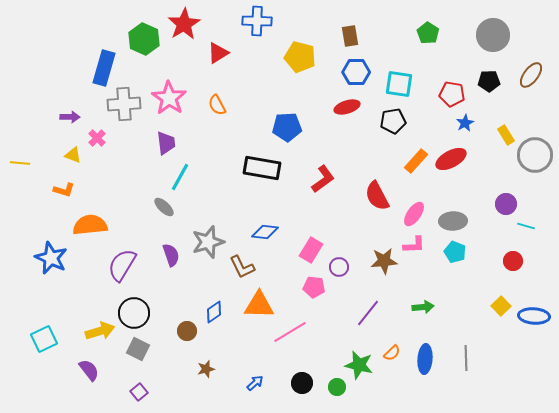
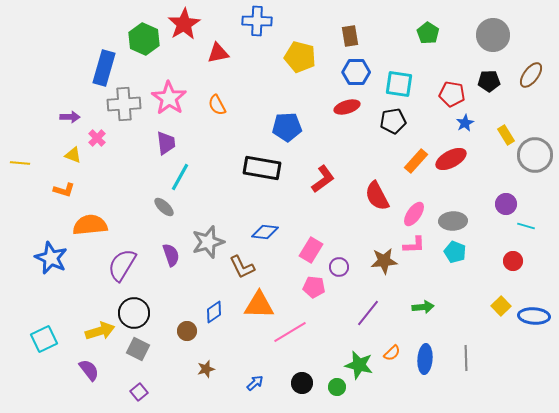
red triangle at (218, 53): rotated 20 degrees clockwise
